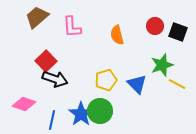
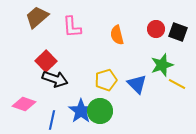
red circle: moved 1 px right, 3 px down
blue star: moved 3 px up
